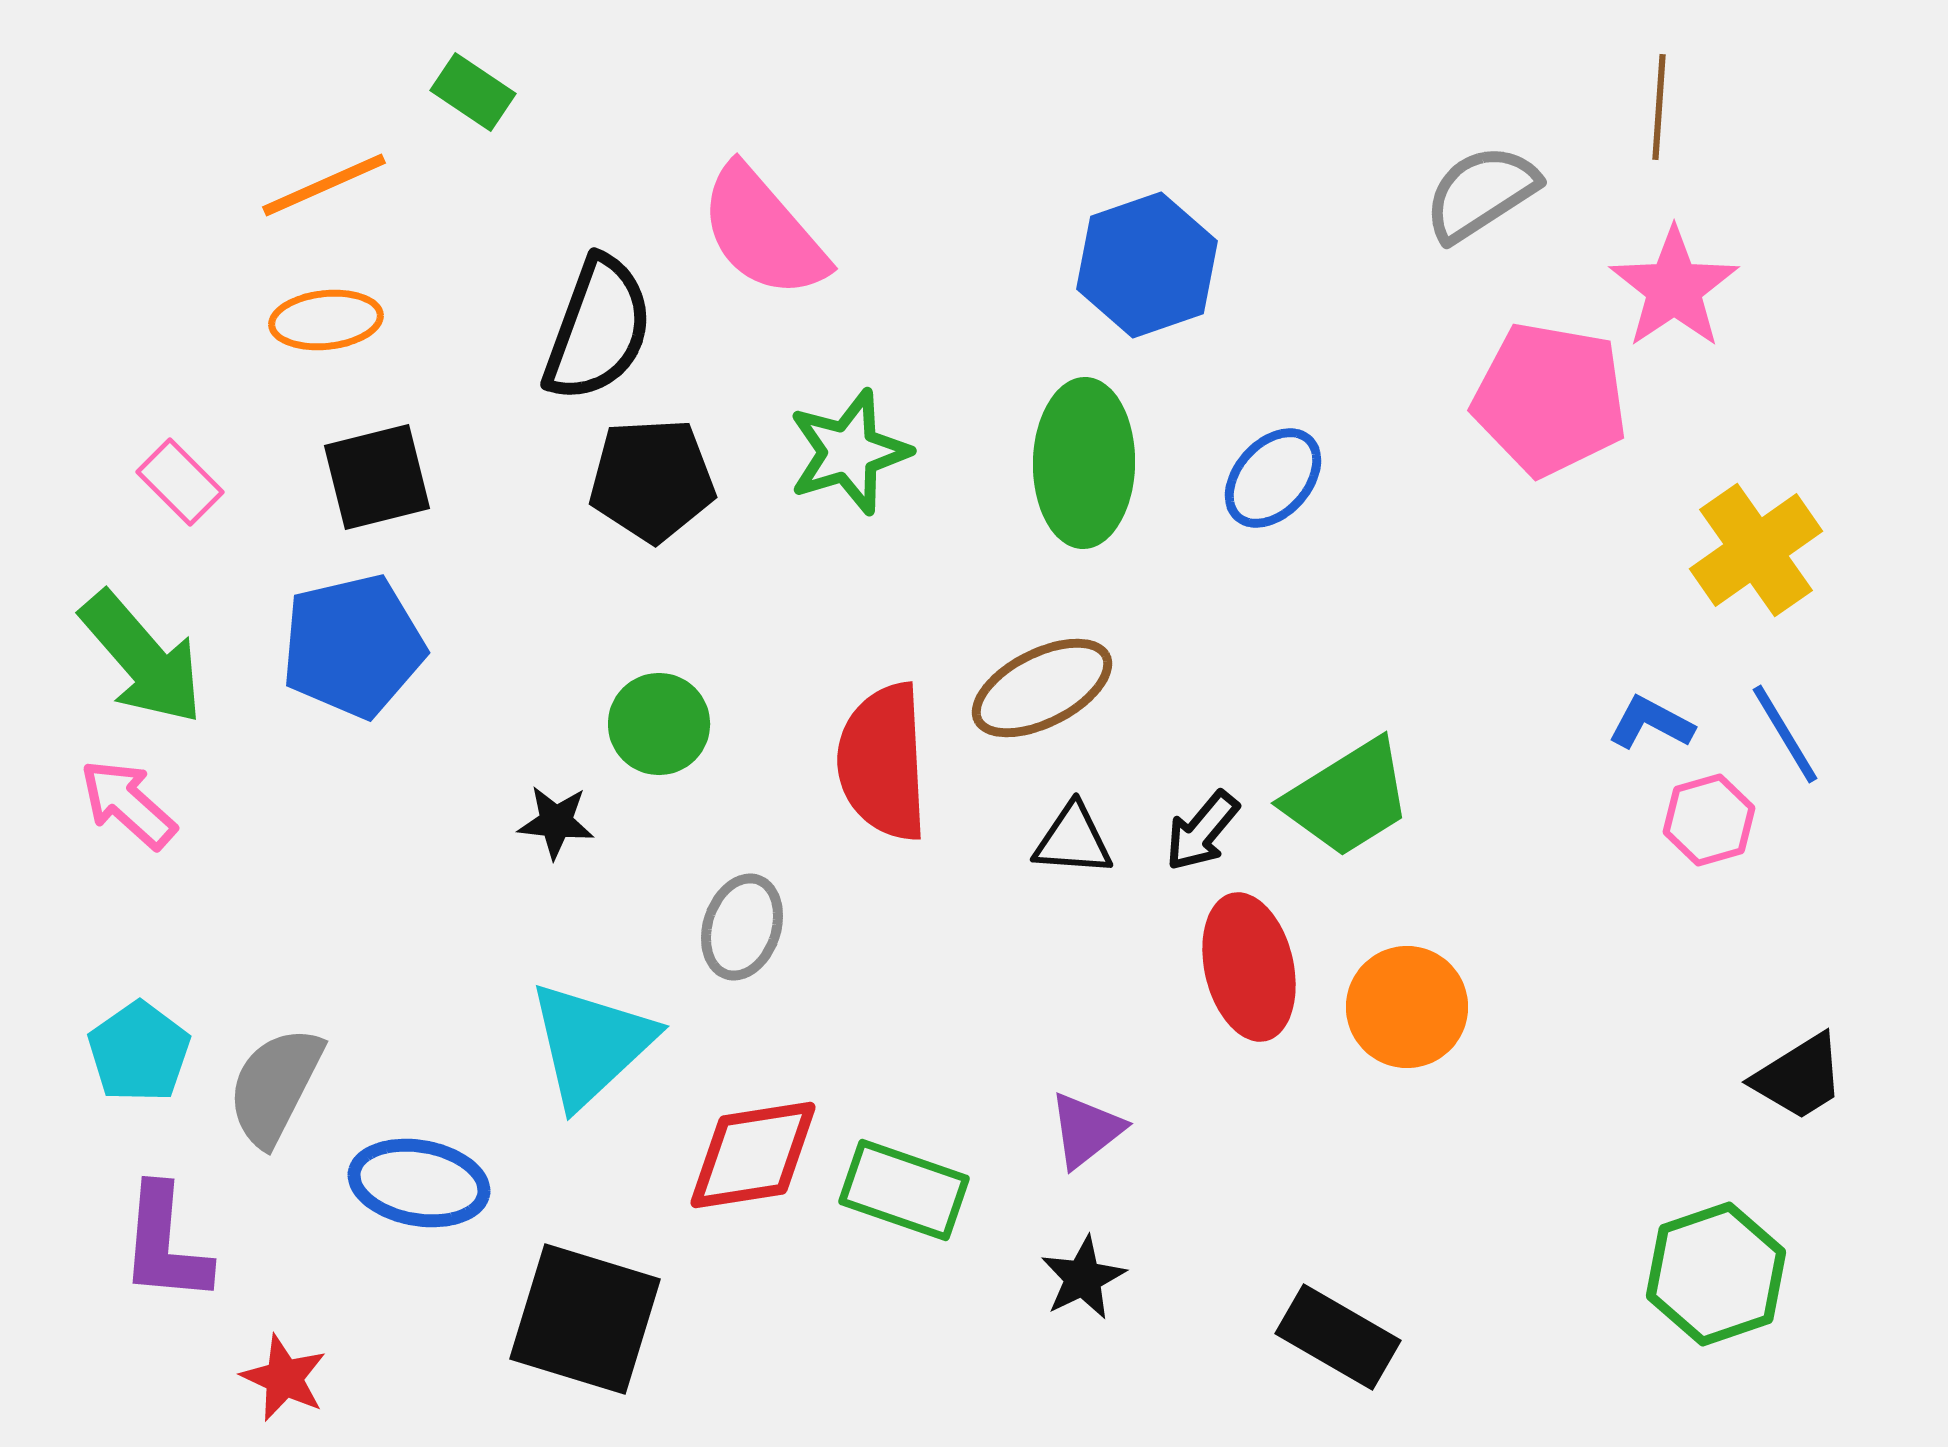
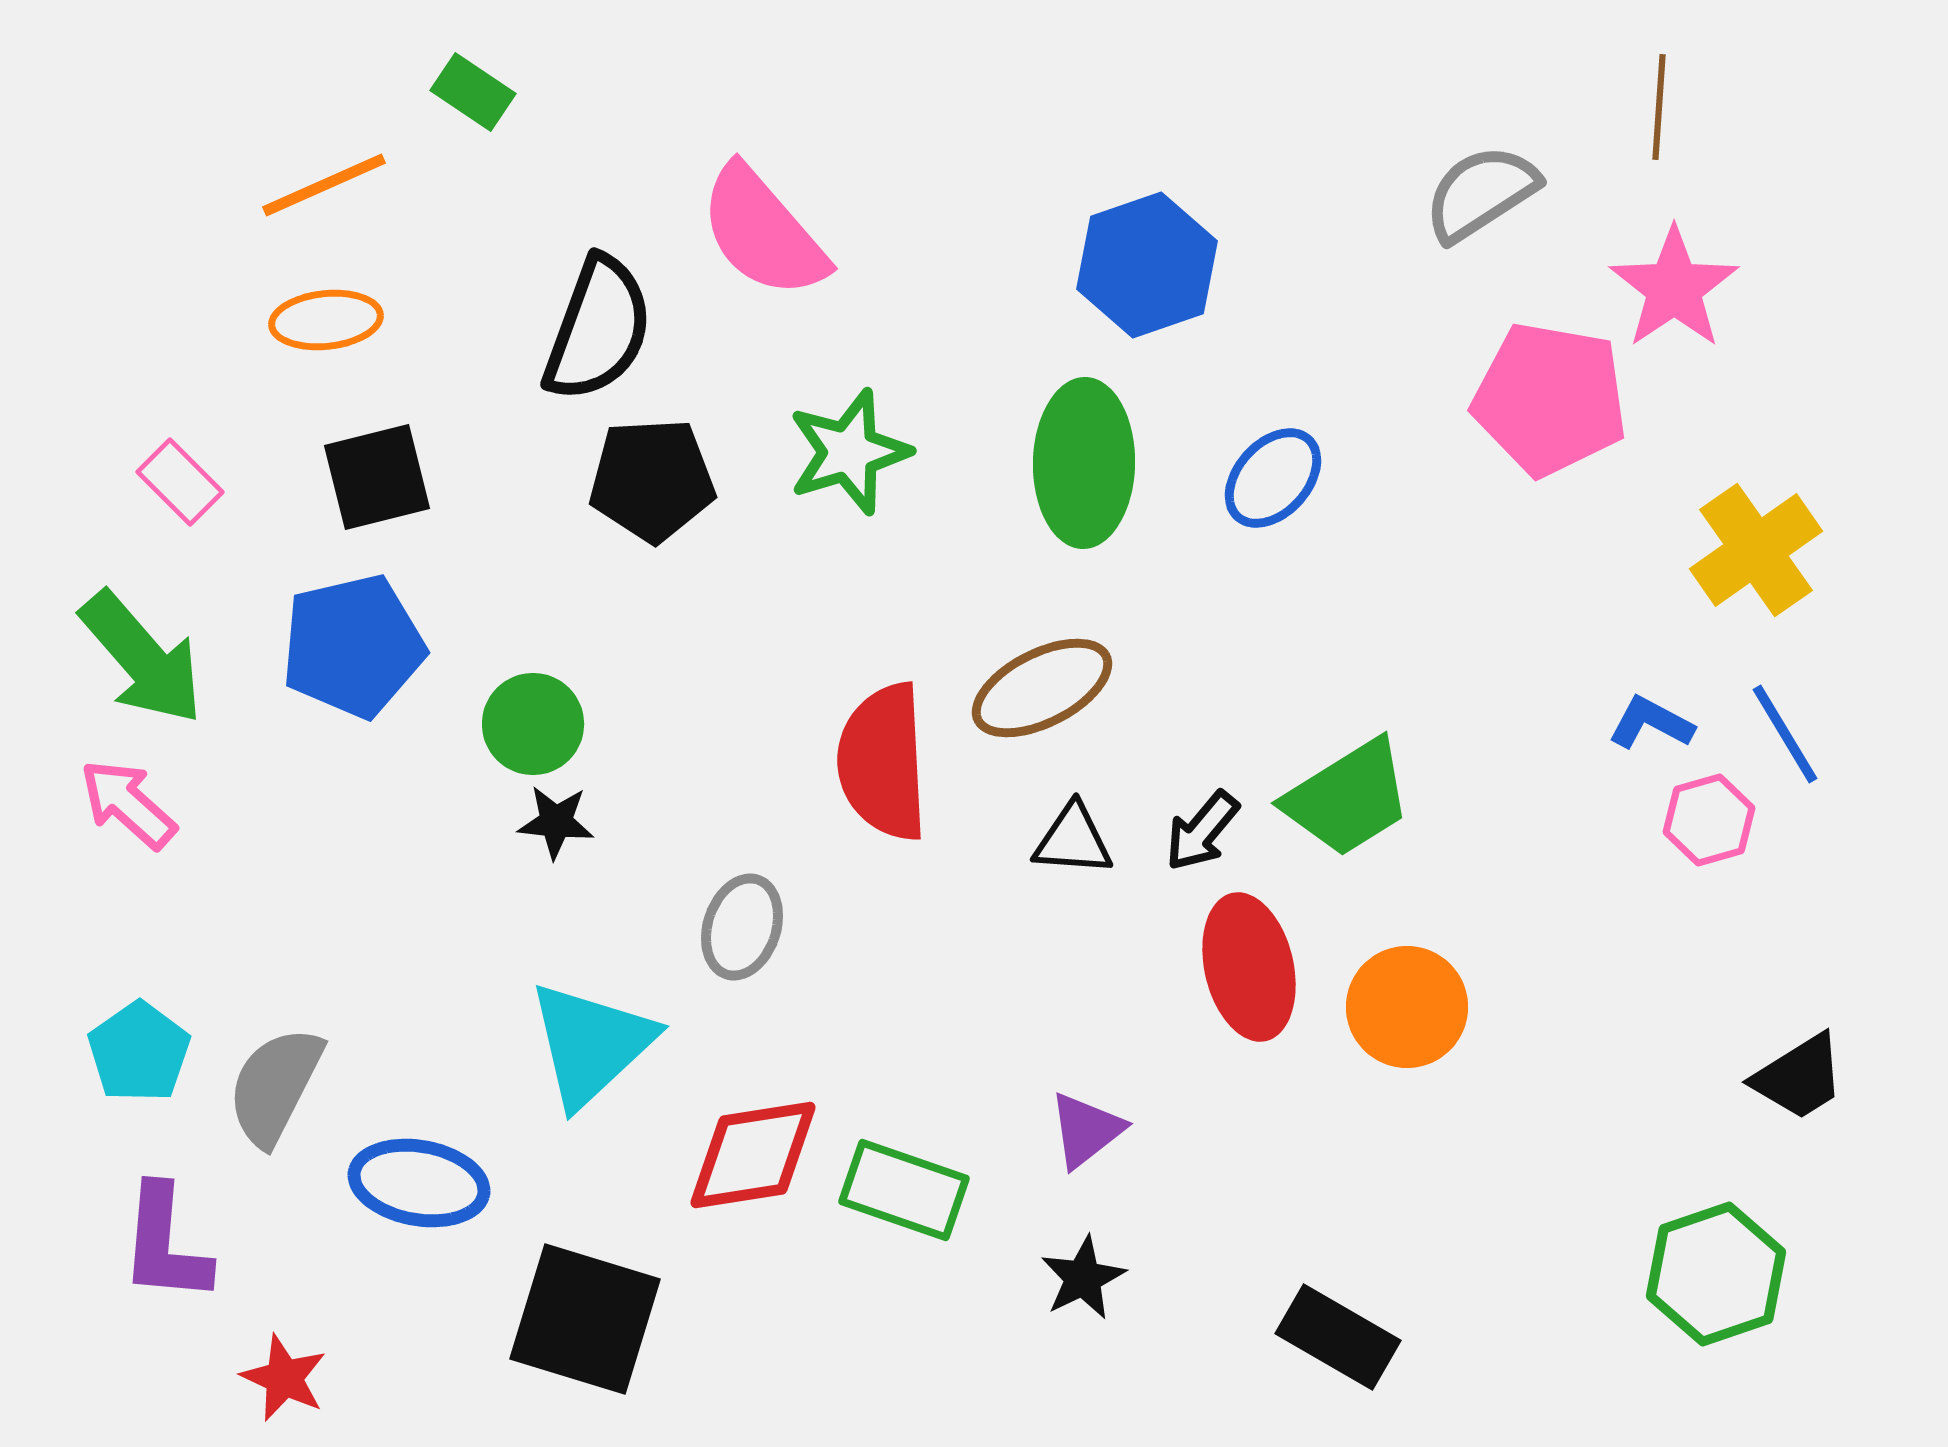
green circle at (659, 724): moved 126 px left
